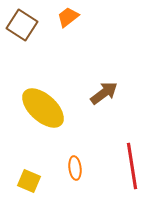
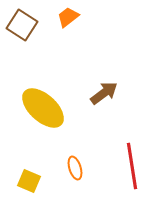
orange ellipse: rotated 10 degrees counterclockwise
